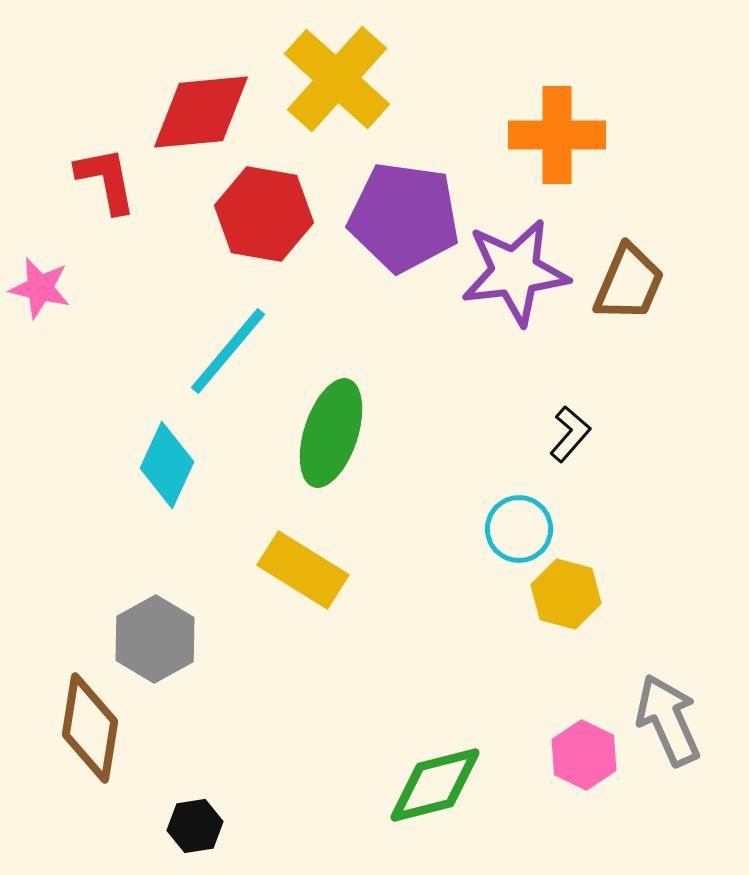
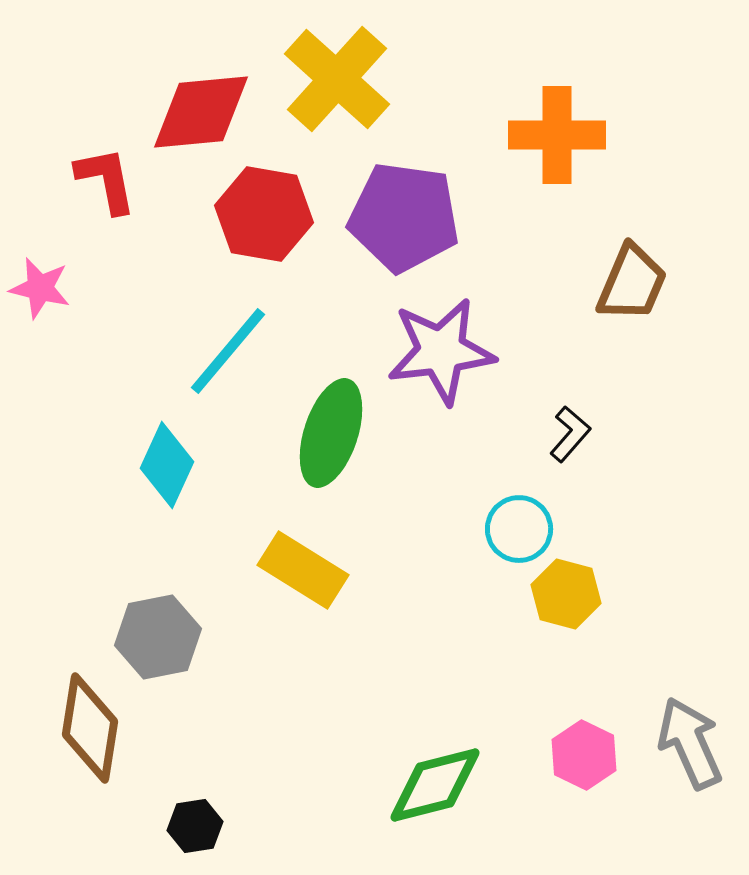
purple star: moved 74 px left, 79 px down
brown trapezoid: moved 3 px right
gray hexagon: moved 3 px right, 2 px up; rotated 18 degrees clockwise
gray arrow: moved 22 px right, 23 px down
